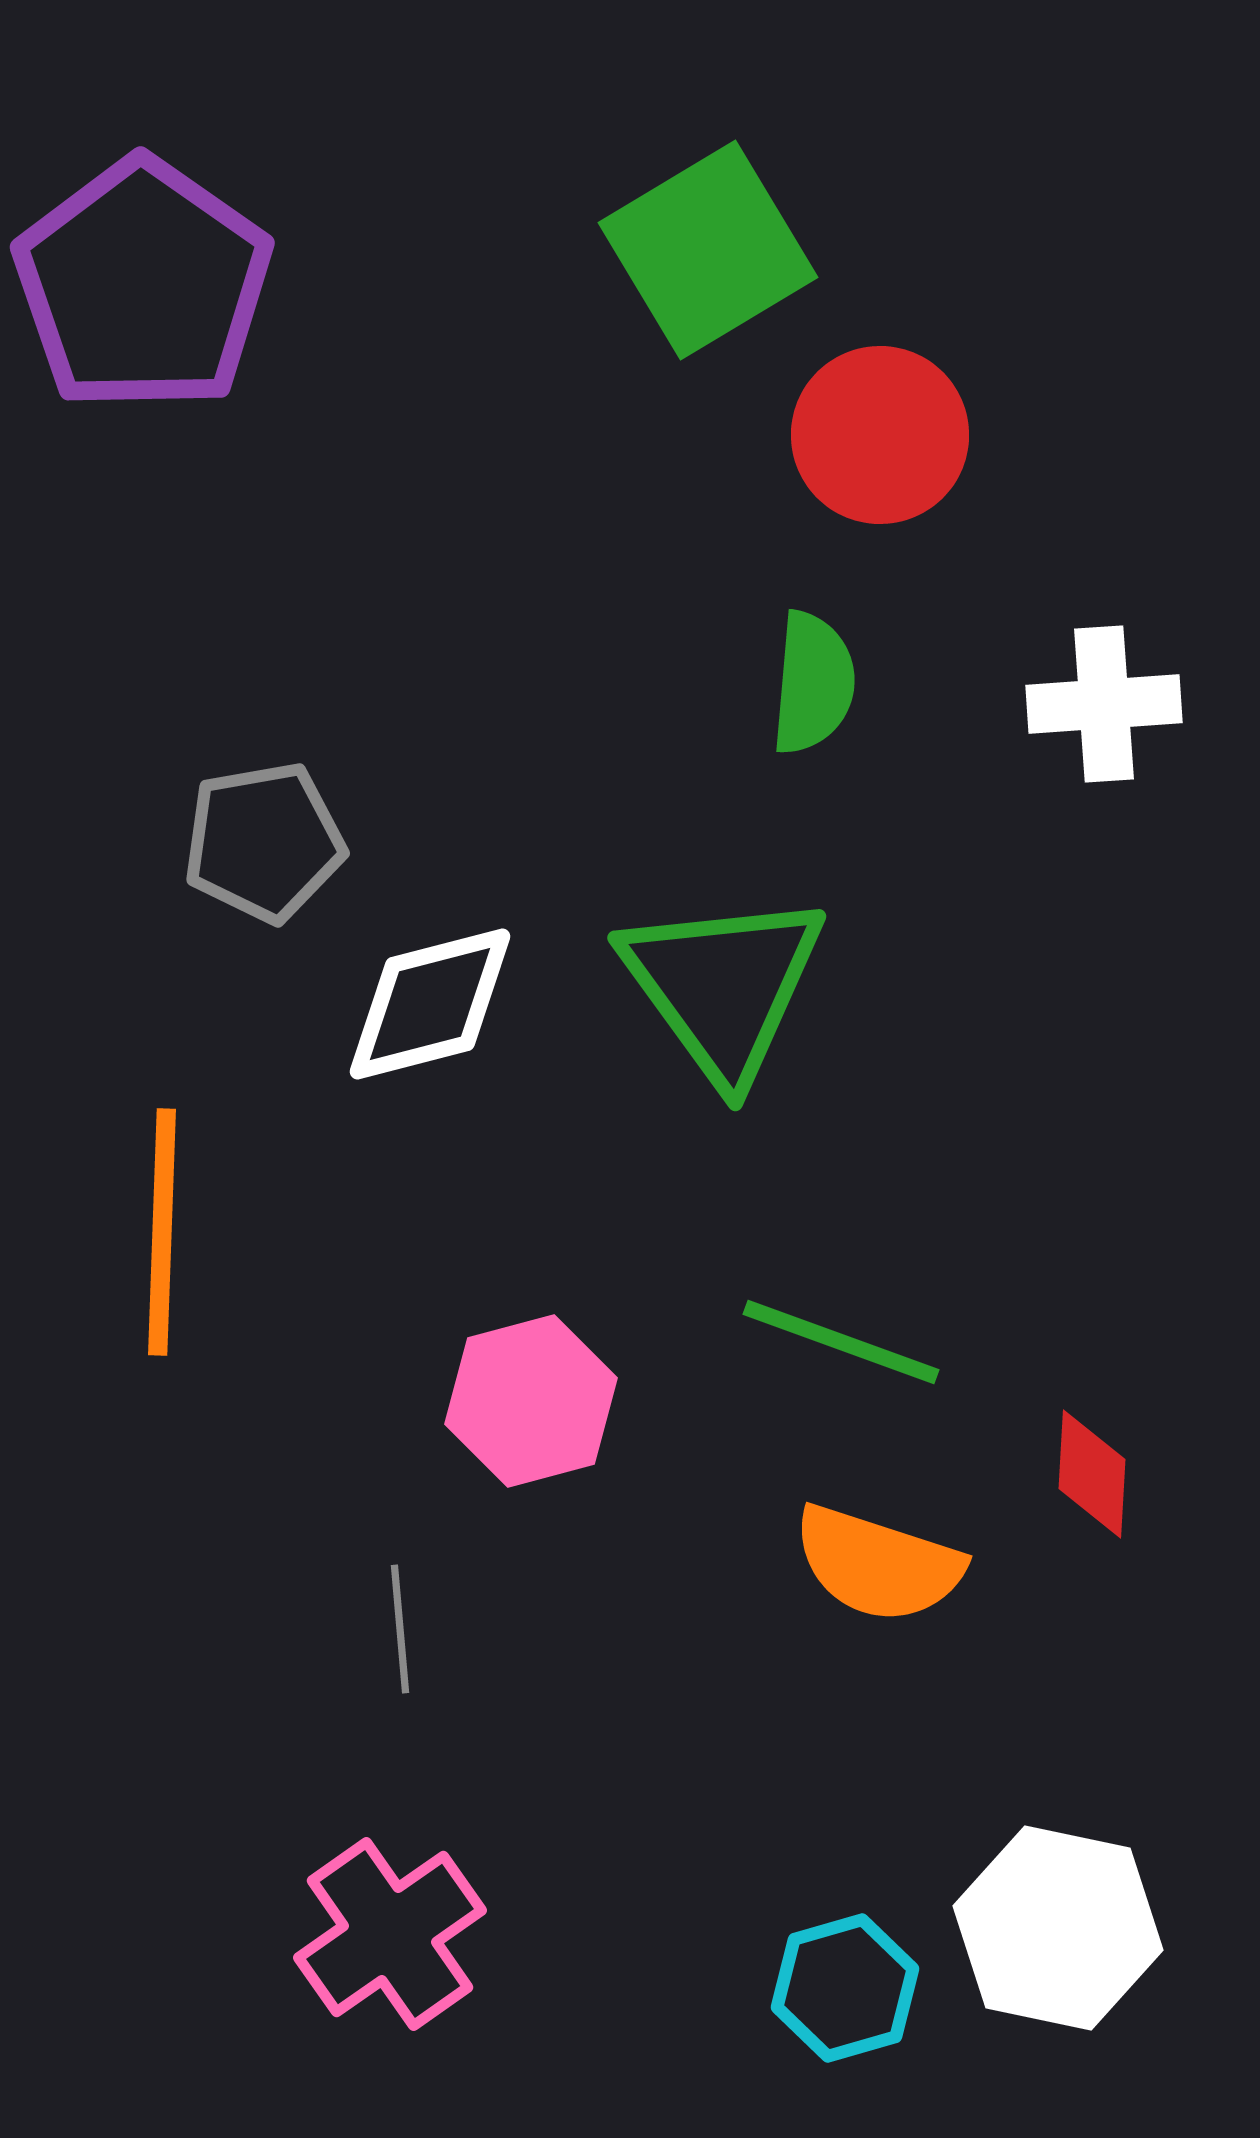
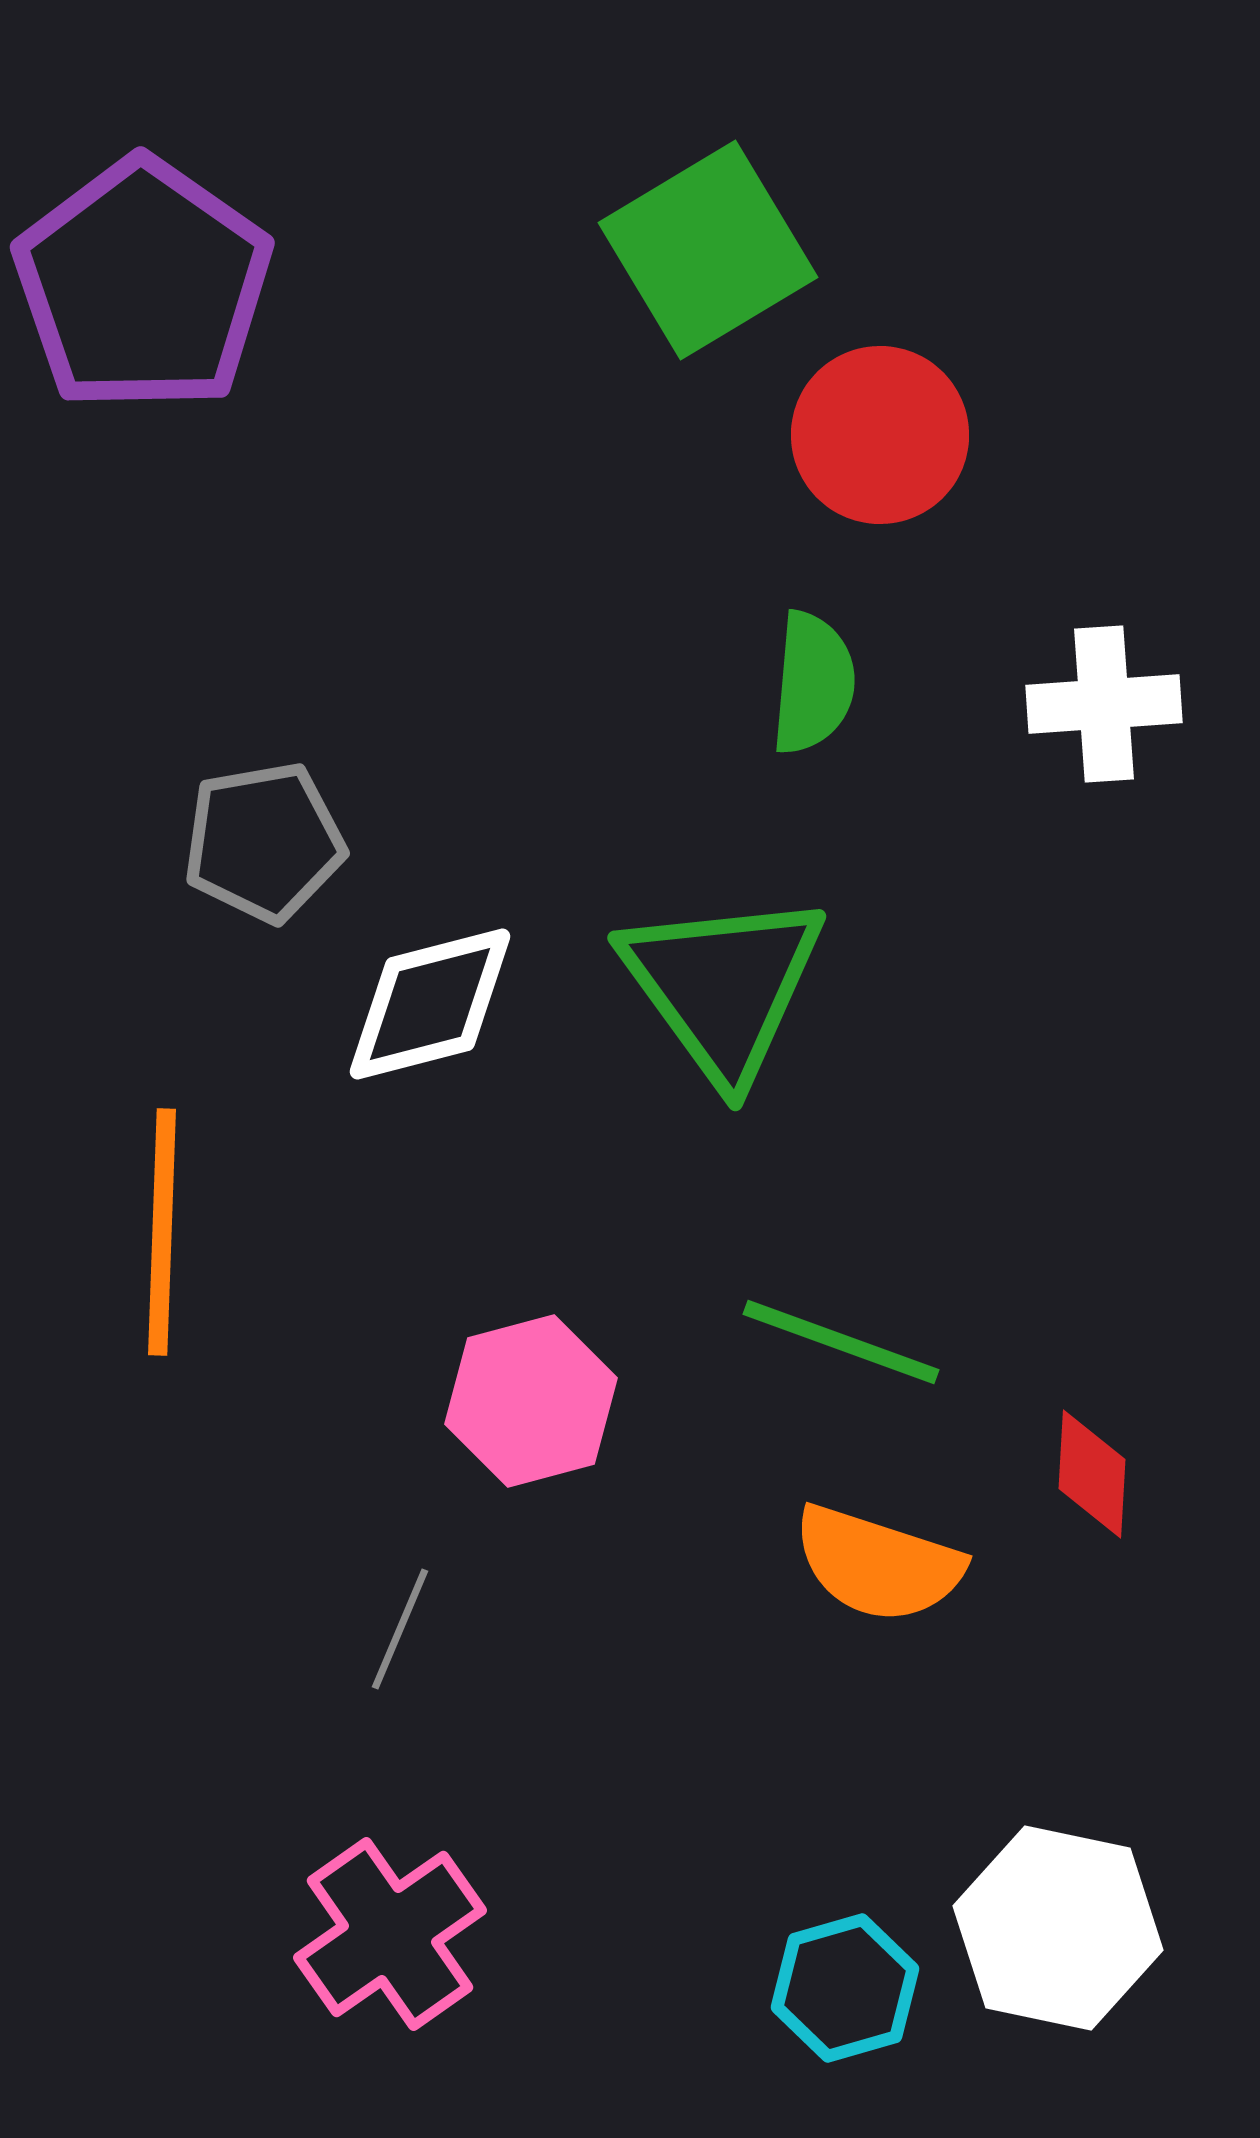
gray line: rotated 28 degrees clockwise
